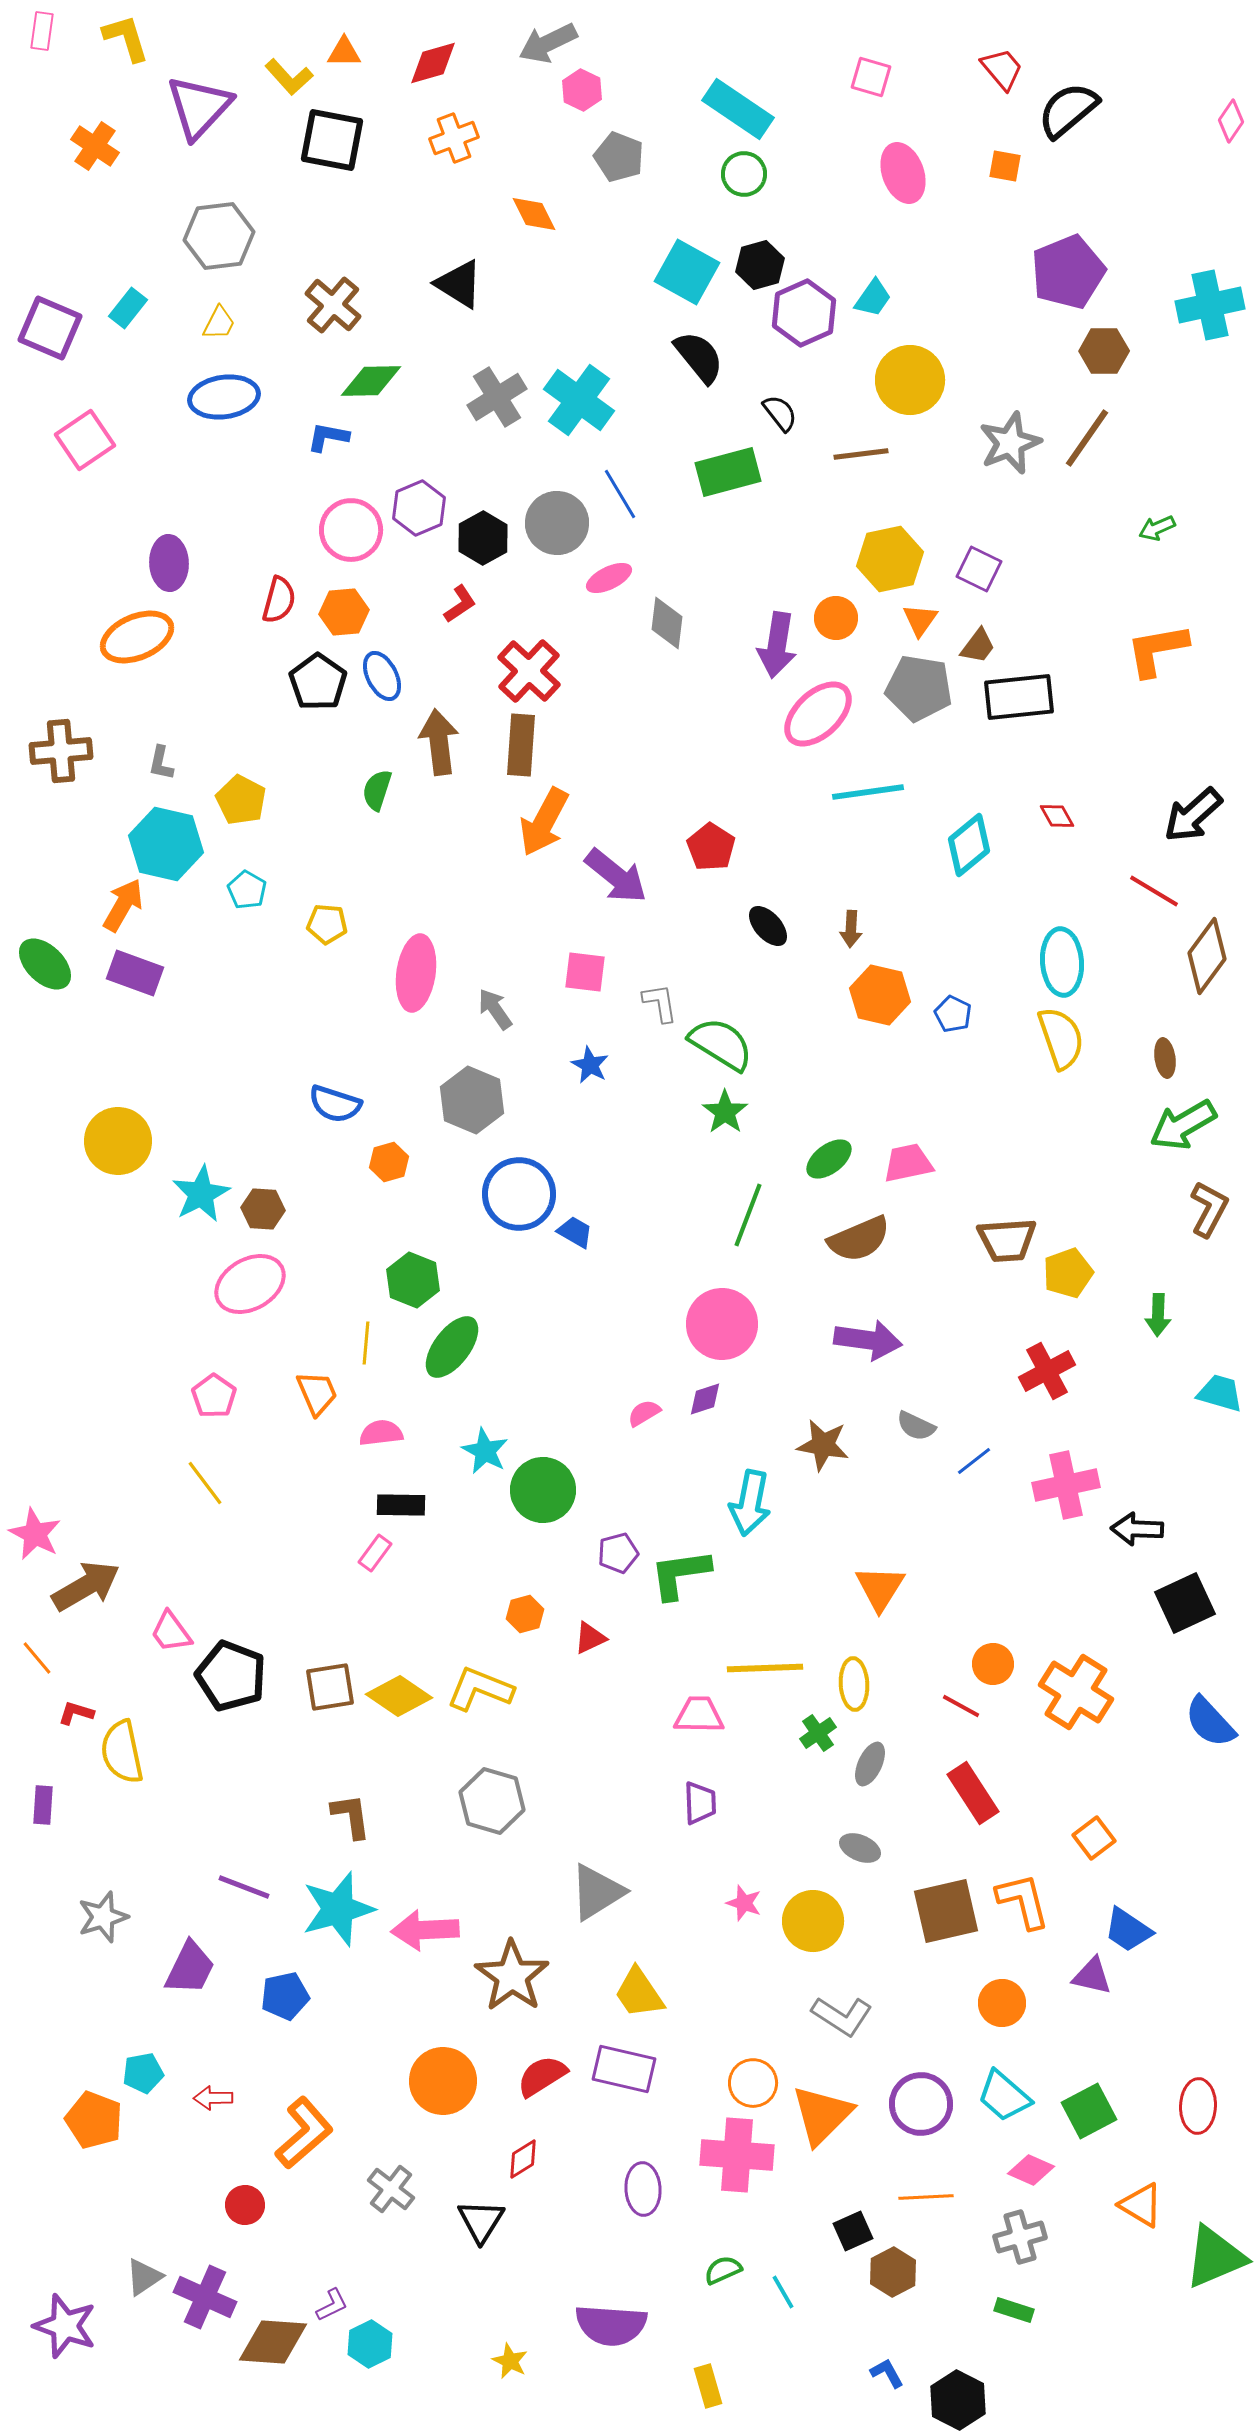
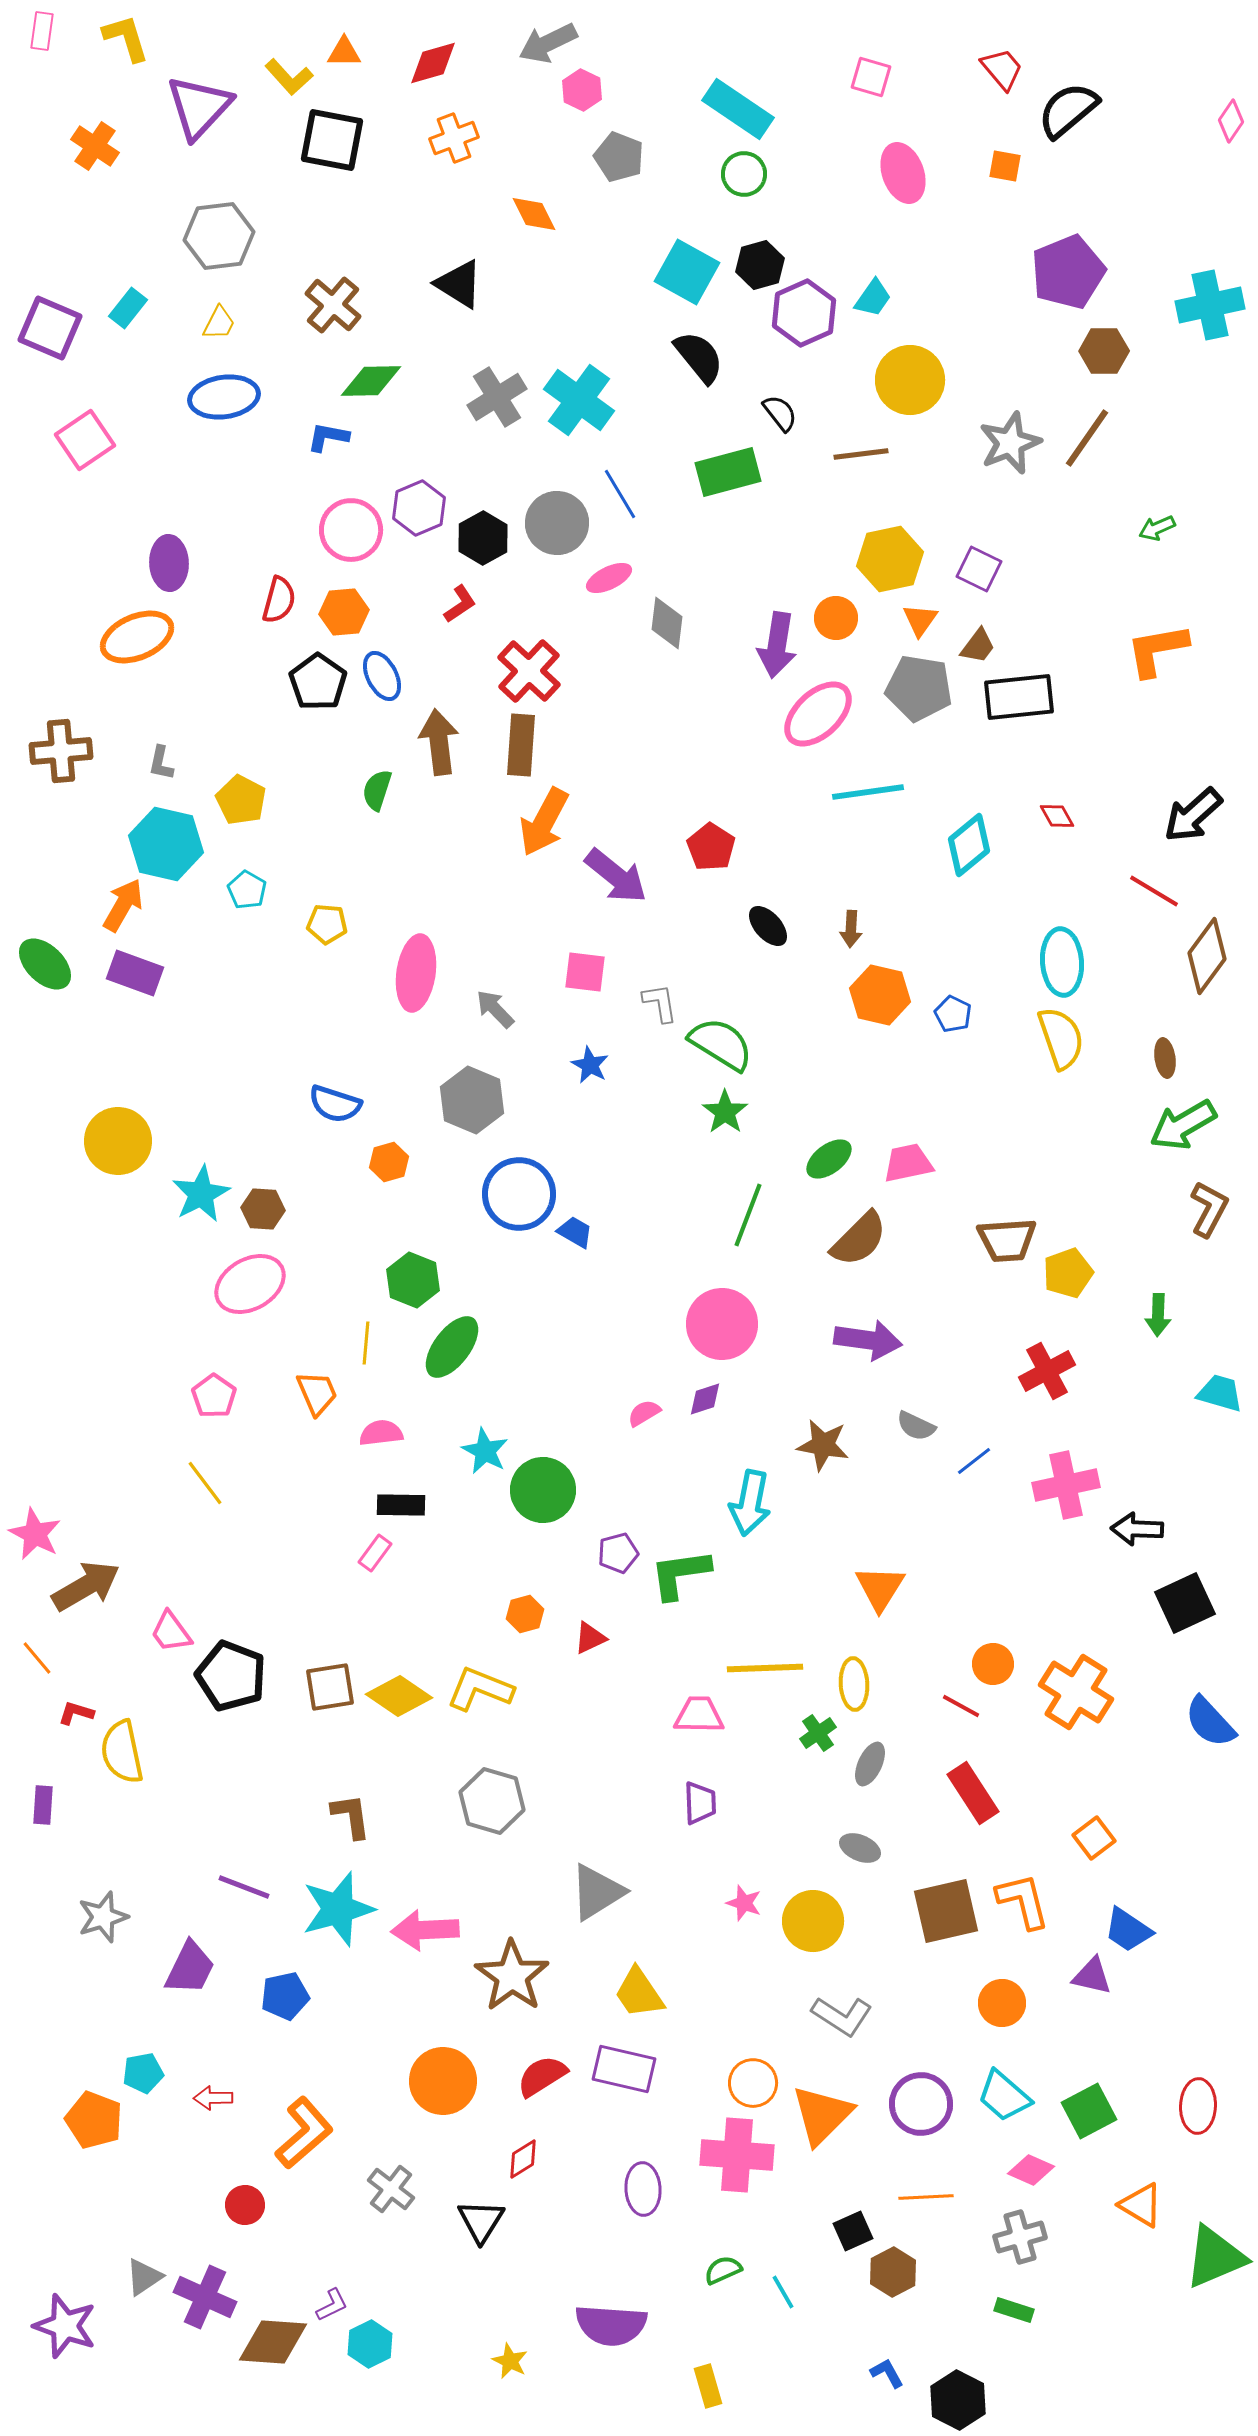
gray arrow at (495, 1009): rotated 9 degrees counterclockwise
brown semicircle at (859, 1239): rotated 22 degrees counterclockwise
